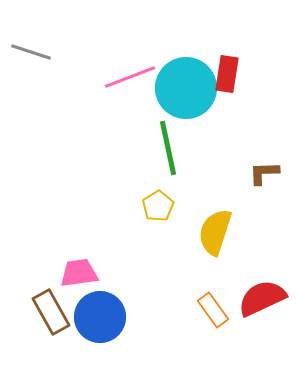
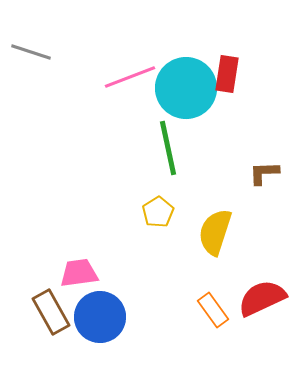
yellow pentagon: moved 6 px down
